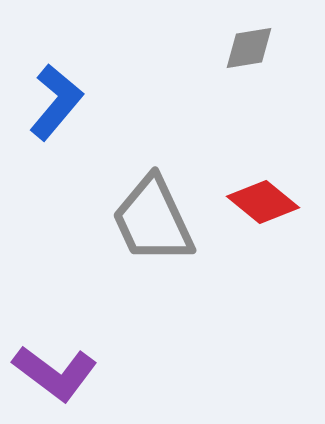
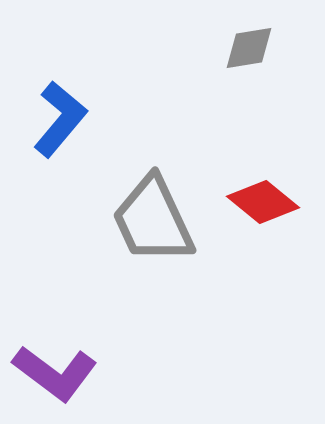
blue L-shape: moved 4 px right, 17 px down
